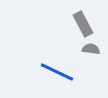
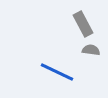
gray semicircle: moved 1 px down
